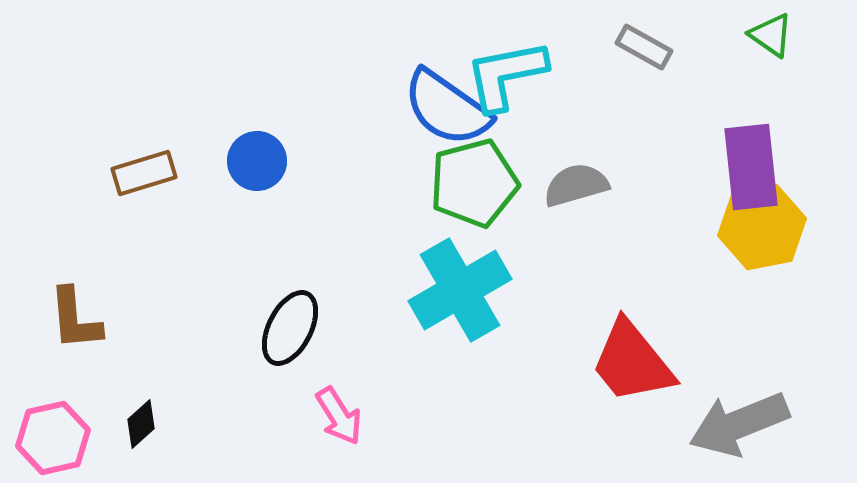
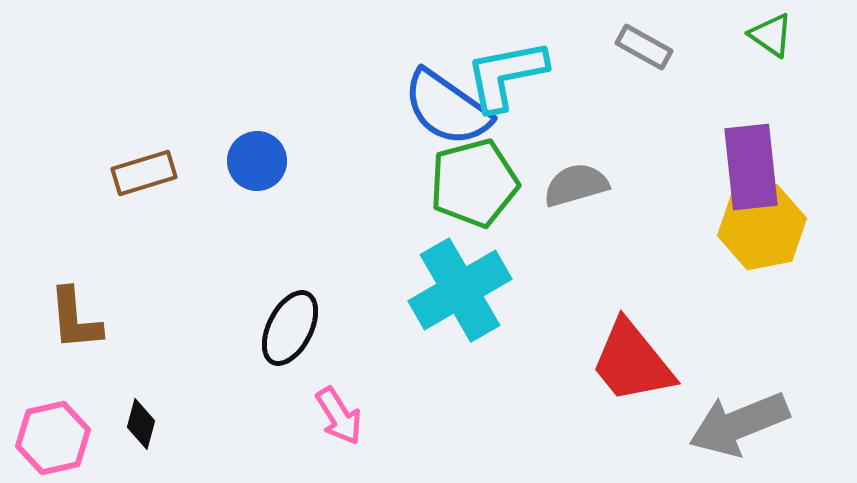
black diamond: rotated 33 degrees counterclockwise
